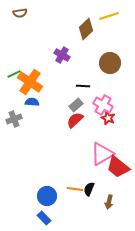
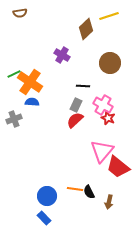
gray rectangle: rotated 24 degrees counterclockwise
pink triangle: moved 3 px up; rotated 20 degrees counterclockwise
black semicircle: moved 3 px down; rotated 48 degrees counterclockwise
